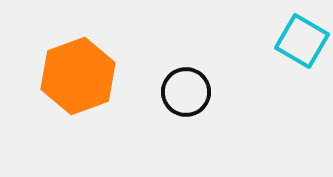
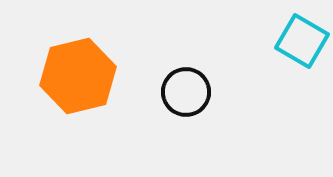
orange hexagon: rotated 6 degrees clockwise
